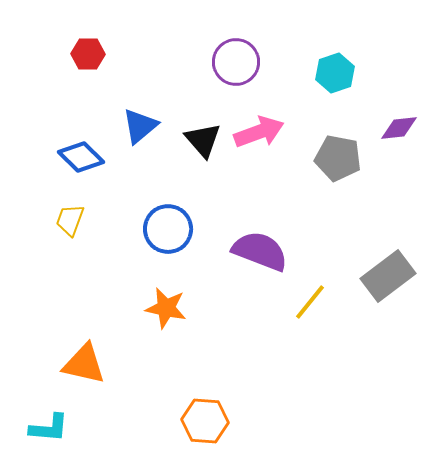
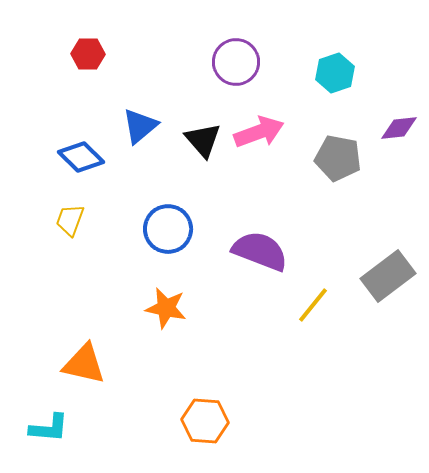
yellow line: moved 3 px right, 3 px down
